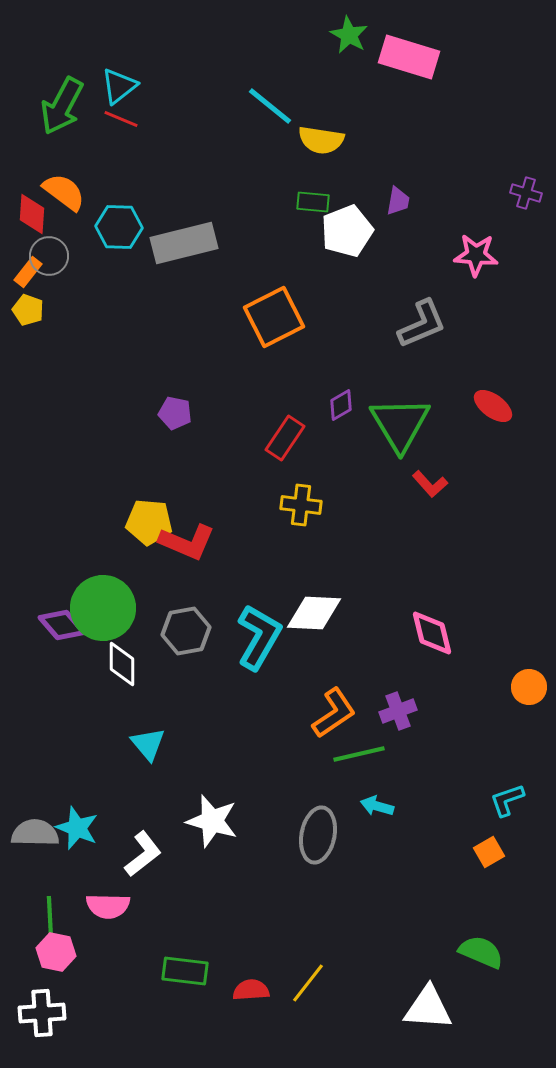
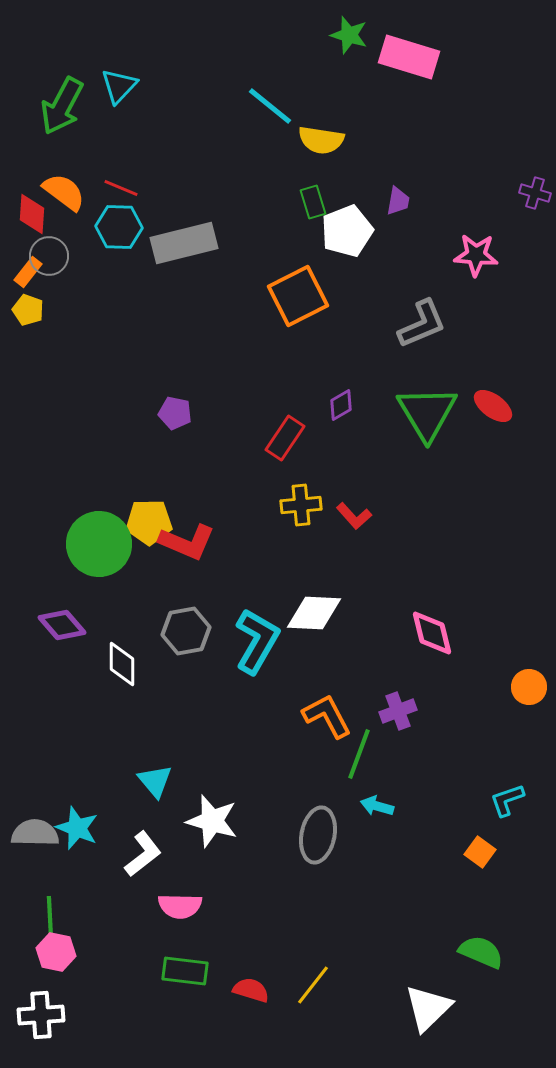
green star at (349, 35): rotated 12 degrees counterclockwise
cyan triangle at (119, 86): rotated 9 degrees counterclockwise
red line at (121, 119): moved 69 px down
purple cross at (526, 193): moved 9 px right
green rectangle at (313, 202): rotated 68 degrees clockwise
orange square at (274, 317): moved 24 px right, 21 px up
green triangle at (400, 424): moved 27 px right, 11 px up
red L-shape at (430, 484): moved 76 px left, 32 px down
yellow cross at (301, 505): rotated 12 degrees counterclockwise
yellow pentagon at (149, 522): rotated 6 degrees counterclockwise
green circle at (103, 608): moved 4 px left, 64 px up
cyan L-shape at (259, 637): moved 2 px left, 4 px down
orange L-shape at (334, 713): moved 7 px left, 3 px down; rotated 84 degrees counterclockwise
cyan triangle at (148, 744): moved 7 px right, 37 px down
green line at (359, 754): rotated 57 degrees counterclockwise
orange square at (489, 852): moved 9 px left; rotated 24 degrees counterclockwise
pink semicircle at (108, 906): moved 72 px right
yellow line at (308, 983): moved 5 px right, 2 px down
red semicircle at (251, 990): rotated 21 degrees clockwise
white triangle at (428, 1008): rotated 48 degrees counterclockwise
white cross at (42, 1013): moved 1 px left, 2 px down
